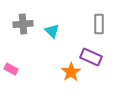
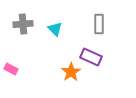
cyan triangle: moved 3 px right, 2 px up
